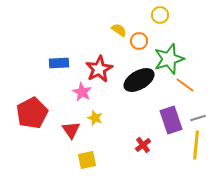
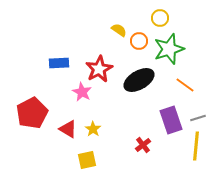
yellow circle: moved 3 px down
green star: moved 10 px up
yellow star: moved 2 px left, 11 px down; rotated 14 degrees clockwise
red triangle: moved 3 px left, 1 px up; rotated 24 degrees counterclockwise
yellow line: moved 1 px down
